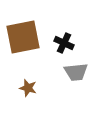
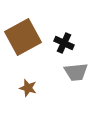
brown square: rotated 18 degrees counterclockwise
